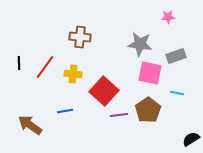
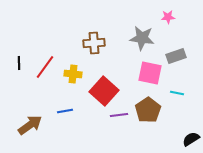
brown cross: moved 14 px right, 6 px down; rotated 10 degrees counterclockwise
gray star: moved 2 px right, 6 px up
brown arrow: rotated 110 degrees clockwise
